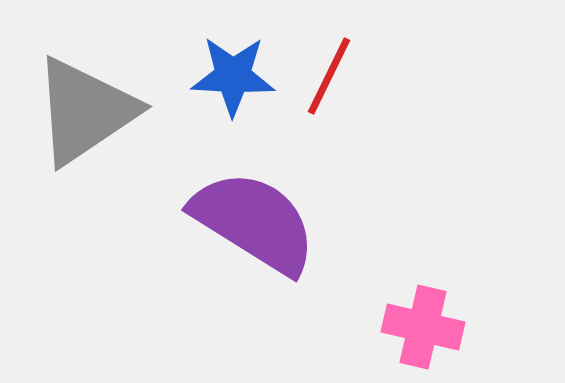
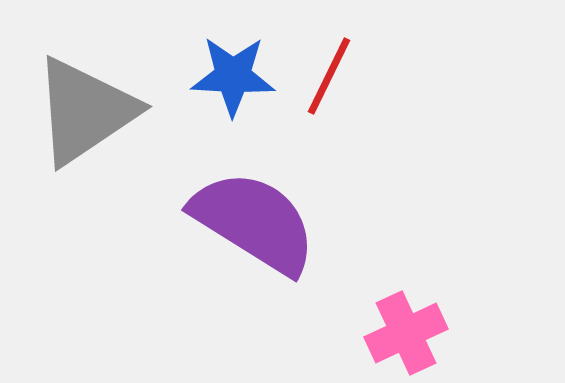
pink cross: moved 17 px left, 6 px down; rotated 38 degrees counterclockwise
